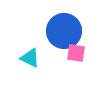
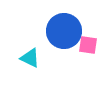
pink square: moved 12 px right, 8 px up
